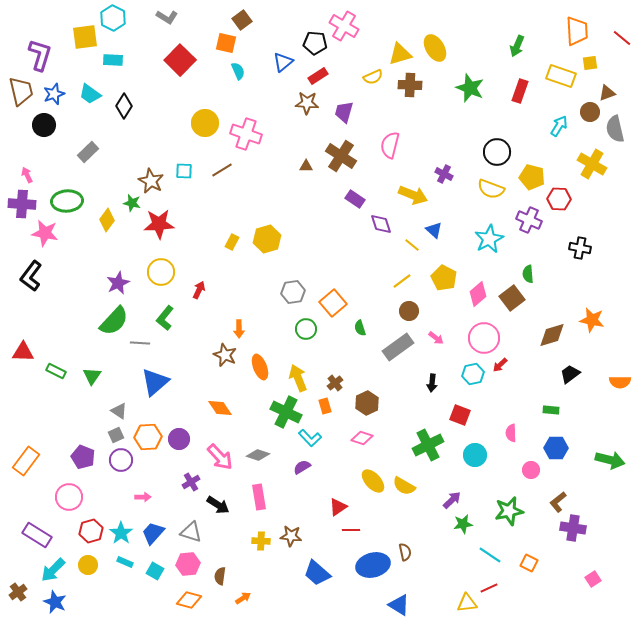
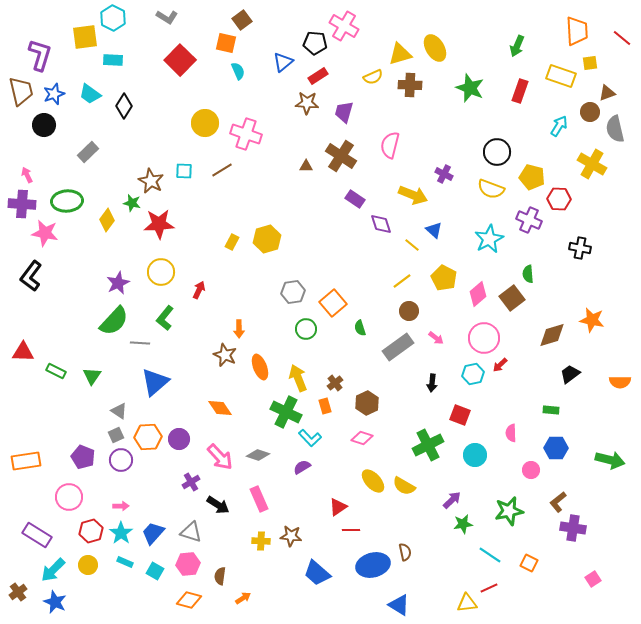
orange rectangle at (26, 461): rotated 44 degrees clockwise
pink arrow at (143, 497): moved 22 px left, 9 px down
pink rectangle at (259, 497): moved 2 px down; rotated 15 degrees counterclockwise
